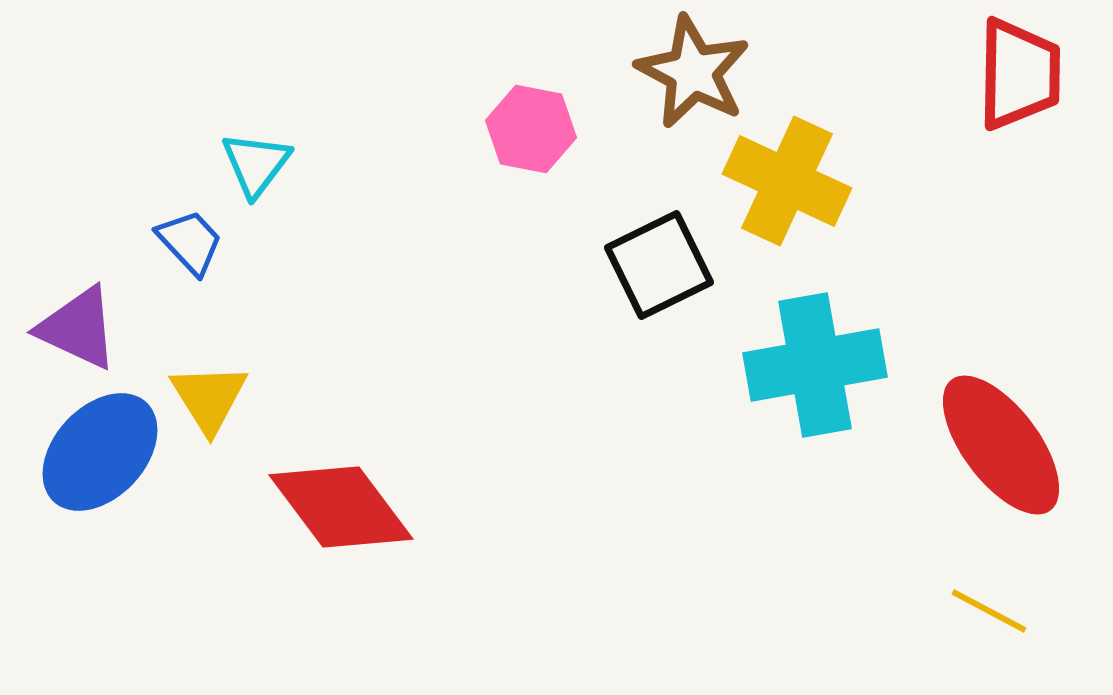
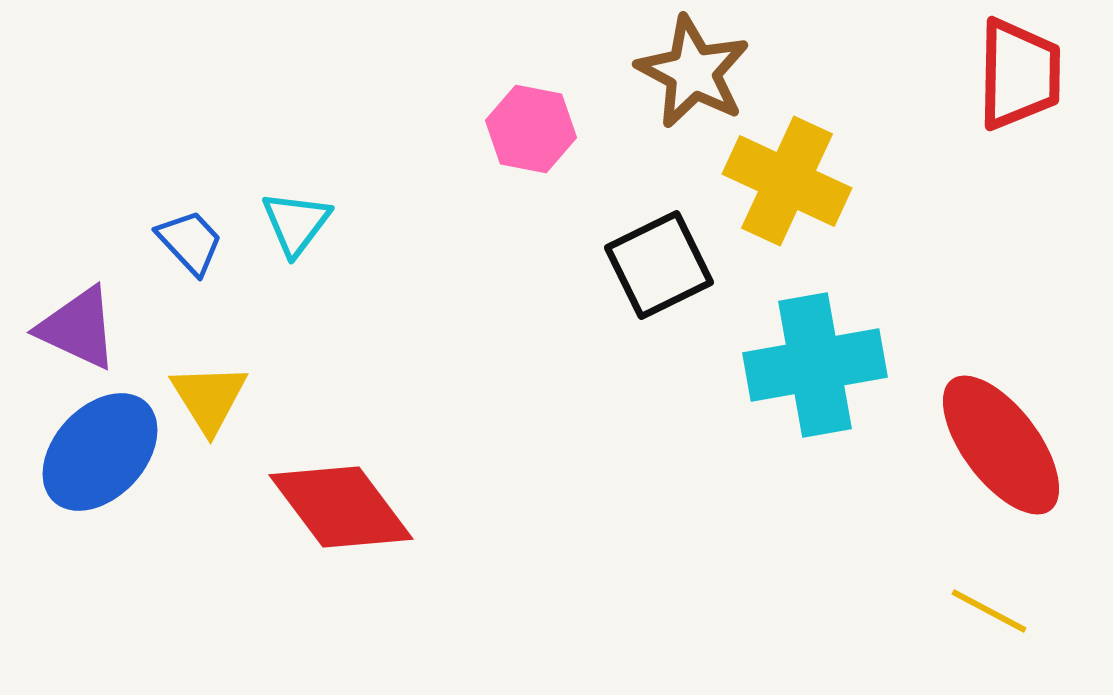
cyan triangle: moved 40 px right, 59 px down
